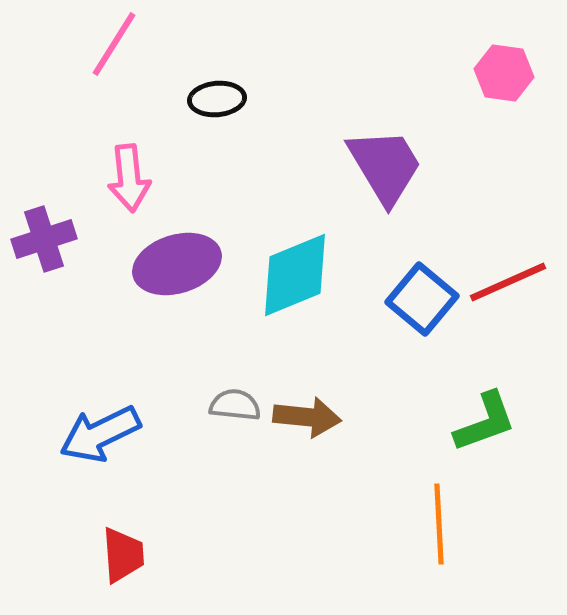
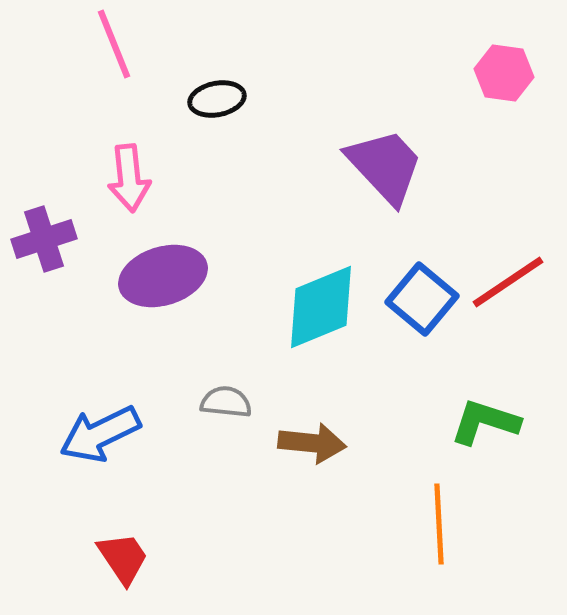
pink line: rotated 54 degrees counterclockwise
black ellipse: rotated 6 degrees counterclockwise
purple trapezoid: rotated 12 degrees counterclockwise
purple ellipse: moved 14 px left, 12 px down
cyan diamond: moved 26 px right, 32 px down
red line: rotated 10 degrees counterclockwise
gray semicircle: moved 9 px left, 3 px up
brown arrow: moved 5 px right, 26 px down
green L-shape: rotated 142 degrees counterclockwise
red trapezoid: moved 3 px down; rotated 30 degrees counterclockwise
